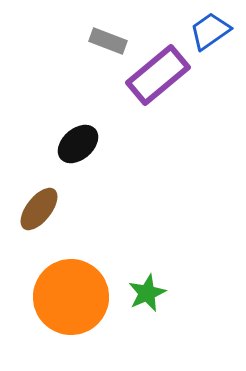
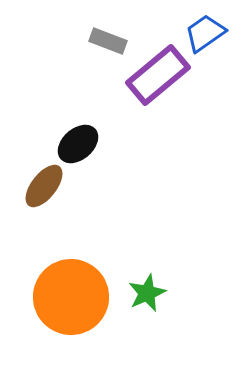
blue trapezoid: moved 5 px left, 2 px down
brown ellipse: moved 5 px right, 23 px up
